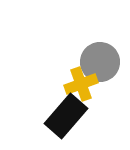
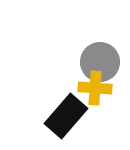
yellow cross: moved 14 px right, 4 px down; rotated 24 degrees clockwise
